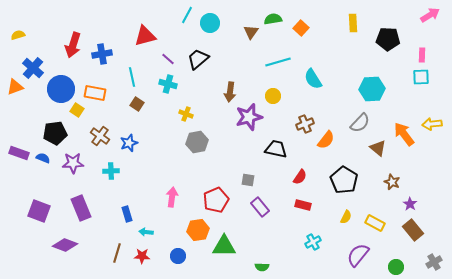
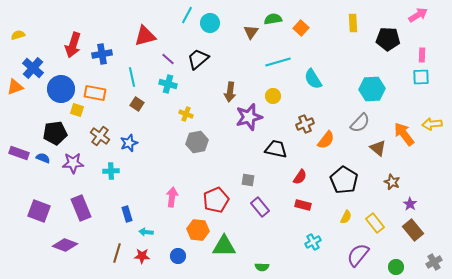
pink arrow at (430, 15): moved 12 px left
yellow square at (77, 110): rotated 16 degrees counterclockwise
yellow rectangle at (375, 223): rotated 24 degrees clockwise
orange hexagon at (198, 230): rotated 15 degrees clockwise
